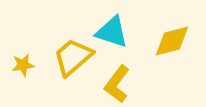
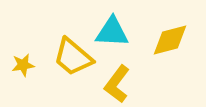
cyan triangle: rotated 15 degrees counterclockwise
yellow diamond: moved 2 px left, 1 px up
yellow trapezoid: rotated 99 degrees counterclockwise
